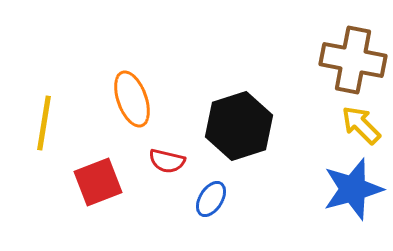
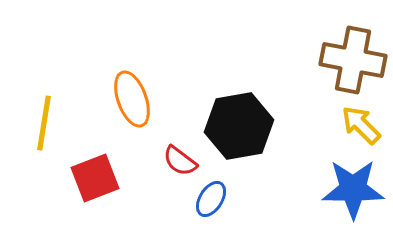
black hexagon: rotated 8 degrees clockwise
red semicircle: moved 13 px right; rotated 24 degrees clockwise
red square: moved 3 px left, 4 px up
blue star: rotated 16 degrees clockwise
